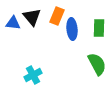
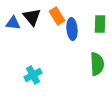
orange rectangle: rotated 54 degrees counterclockwise
green rectangle: moved 1 px right, 4 px up
green semicircle: rotated 25 degrees clockwise
